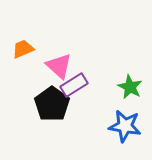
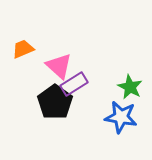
purple rectangle: moved 1 px up
black pentagon: moved 3 px right, 2 px up
blue star: moved 4 px left, 9 px up
